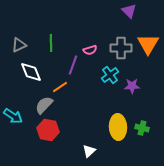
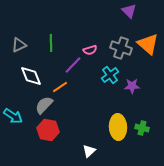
orange triangle: rotated 20 degrees counterclockwise
gray cross: rotated 20 degrees clockwise
purple line: rotated 24 degrees clockwise
white diamond: moved 4 px down
